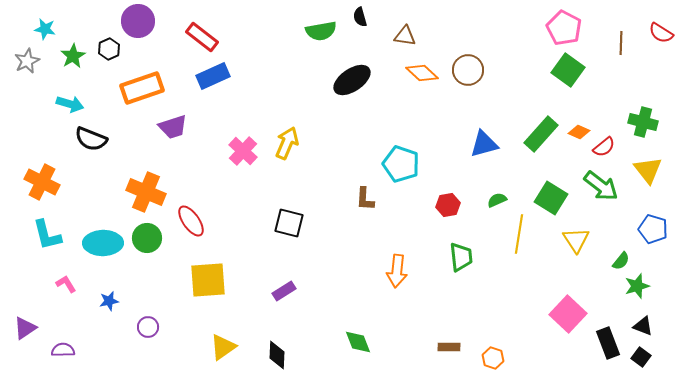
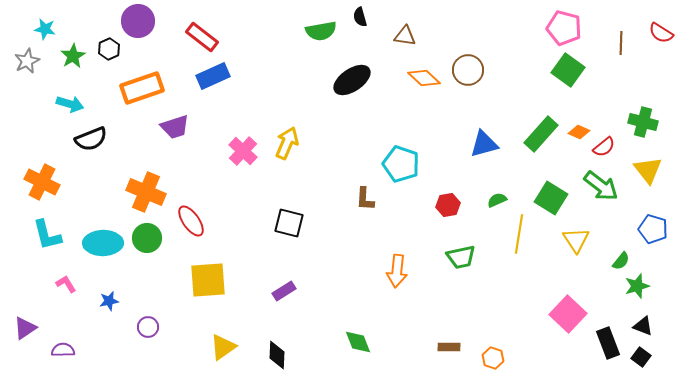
pink pentagon at (564, 28): rotated 12 degrees counterclockwise
orange diamond at (422, 73): moved 2 px right, 5 px down
purple trapezoid at (173, 127): moved 2 px right
black semicircle at (91, 139): rotated 44 degrees counterclockwise
green trapezoid at (461, 257): rotated 84 degrees clockwise
